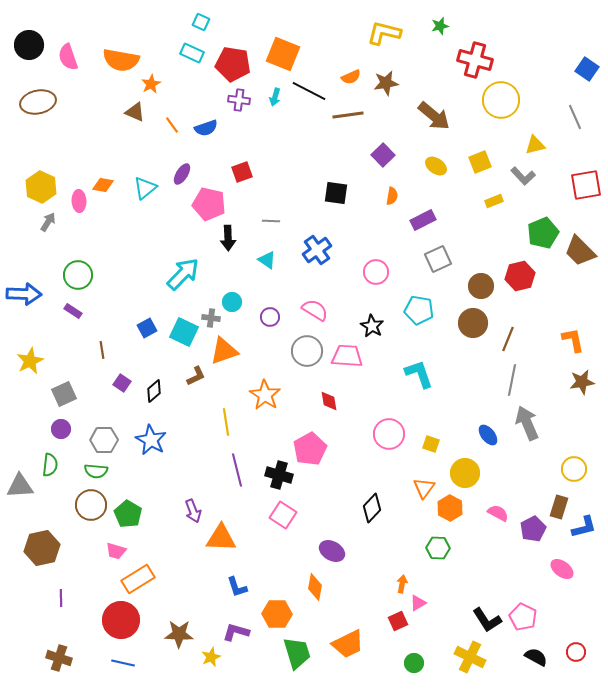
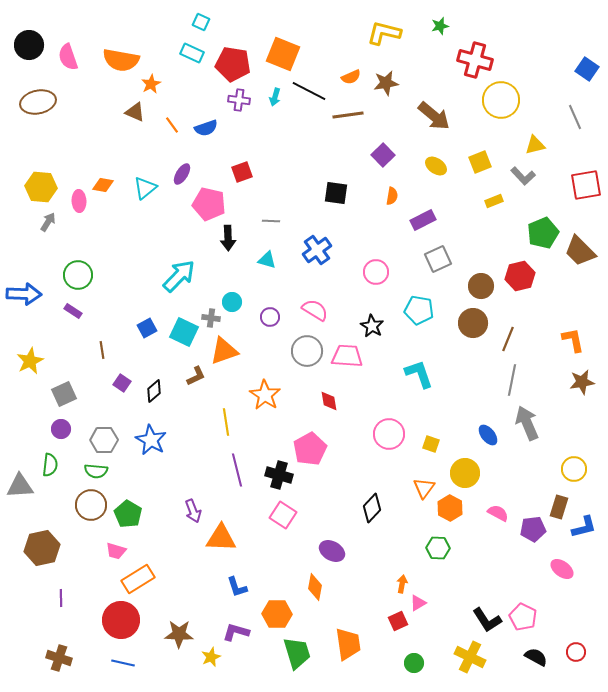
yellow hexagon at (41, 187): rotated 20 degrees counterclockwise
cyan triangle at (267, 260): rotated 18 degrees counterclockwise
cyan arrow at (183, 274): moved 4 px left, 2 px down
purple pentagon at (533, 529): rotated 20 degrees clockwise
orange trapezoid at (348, 644): rotated 72 degrees counterclockwise
